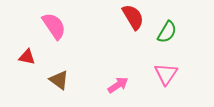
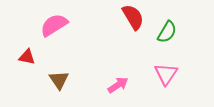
pink semicircle: moved 1 px up; rotated 88 degrees counterclockwise
brown triangle: rotated 20 degrees clockwise
